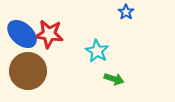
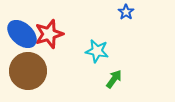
red star: rotated 24 degrees counterclockwise
cyan star: rotated 20 degrees counterclockwise
green arrow: rotated 72 degrees counterclockwise
